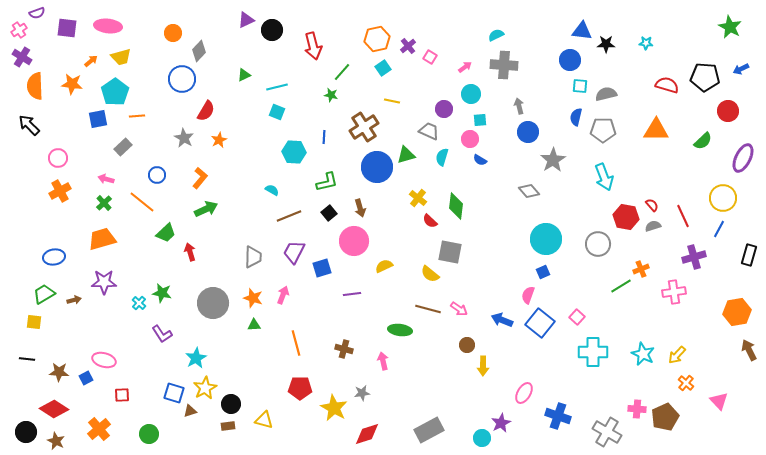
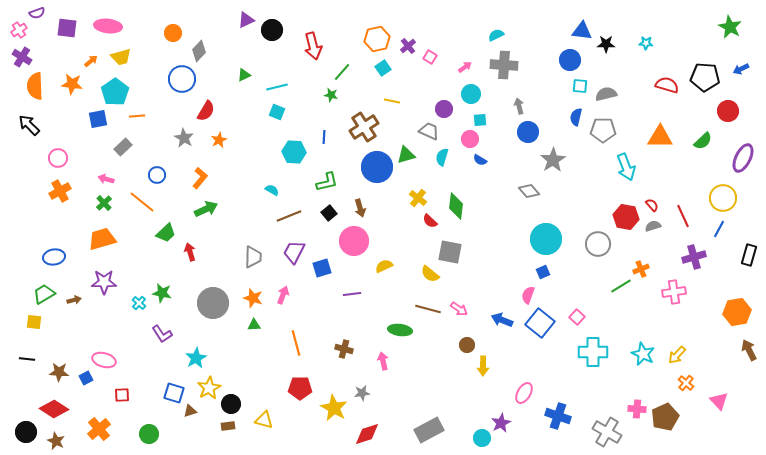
orange triangle at (656, 130): moved 4 px right, 7 px down
cyan arrow at (604, 177): moved 22 px right, 10 px up
yellow star at (205, 388): moved 4 px right
